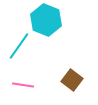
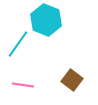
cyan line: moved 1 px left, 2 px up
